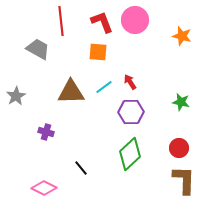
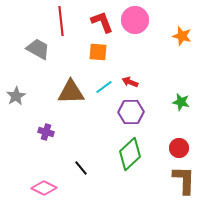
red arrow: rotated 35 degrees counterclockwise
